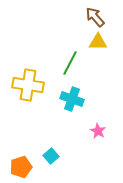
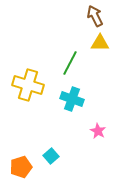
brown arrow: moved 1 px up; rotated 15 degrees clockwise
yellow triangle: moved 2 px right, 1 px down
yellow cross: rotated 8 degrees clockwise
